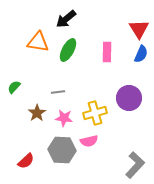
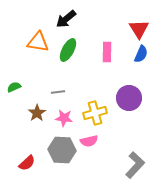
green semicircle: rotated 24 degrees clockwise
red semicircle: moved 1 px right, 2 px down
